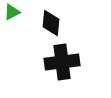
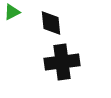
black diamond: rotated 12 degrees counterclockwise
